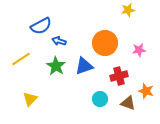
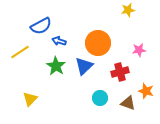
orange circle: moved 7 px left
yellow line: moved 1 px left, 7 px up
blue triangle: rotated 24 degrees counterclockwise
red cross: moved 1 px right, 4 px up
cyan circle: moved 1 px up
